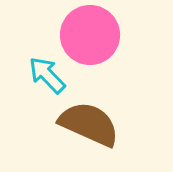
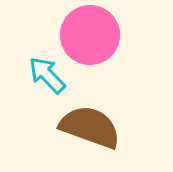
brown semicircle: moved 1 px right, 3 px down; rotated 4 degrees counterclockwise
